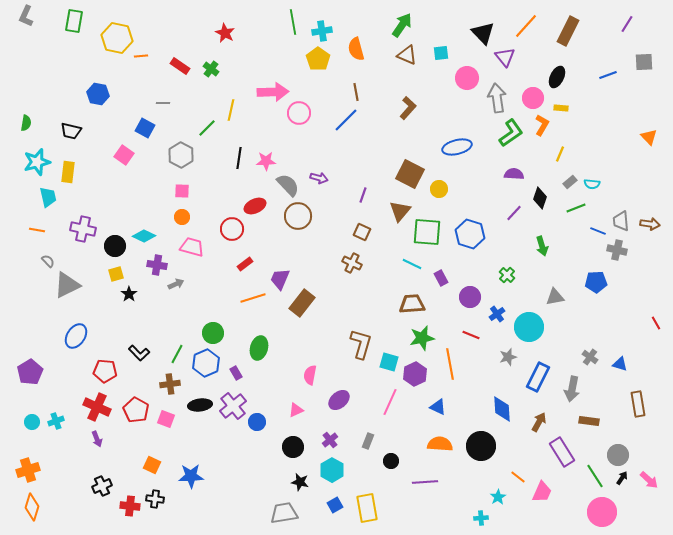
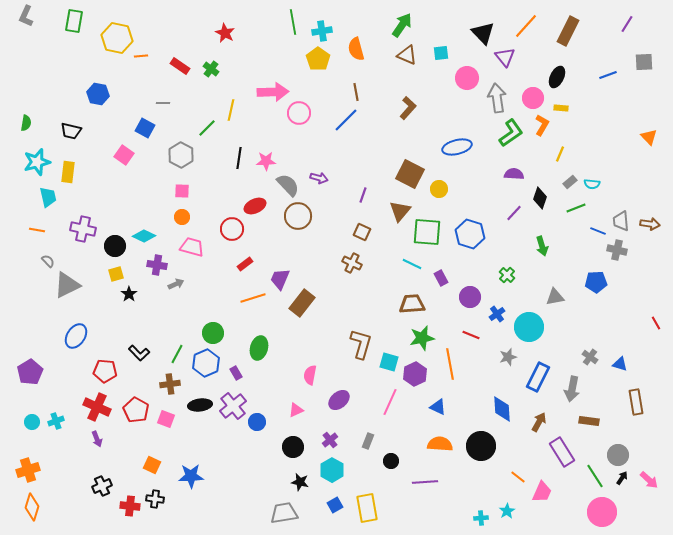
brown rectangle at (638, 404): moved 2 px left, 2 px up
cyan star at (498, 497): moved 9 px right, 14 px down
